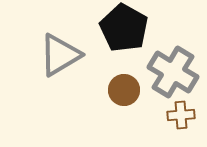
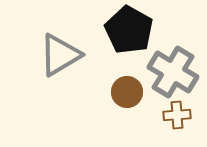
black pentagon: moved 5 px right, 2 px down
brown circle: moved 3 px right, 2 px down
brown cross: moved 4 px left
